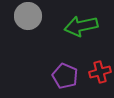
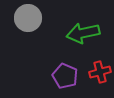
gray circle: moved 2 px down
green arrow: moved 2 px right, 7 px down
